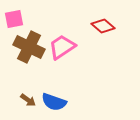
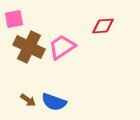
red diamond: rotated 45 degrees counterclockwise
